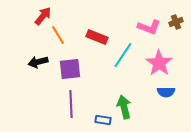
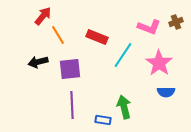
purple line: moved 1 px right, 1 px down
